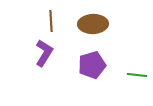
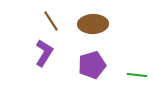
brown line: rotated 30 degrees counterclockwise
